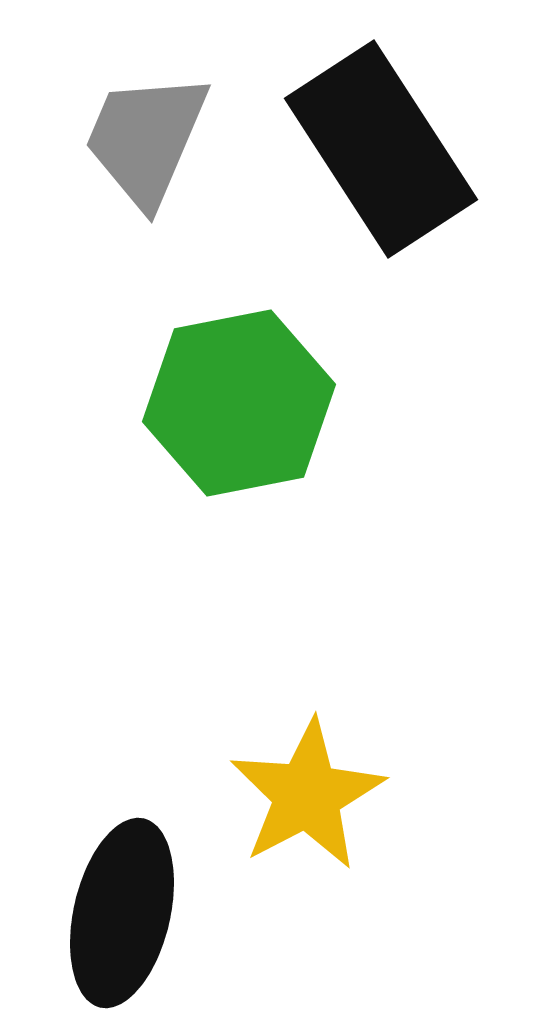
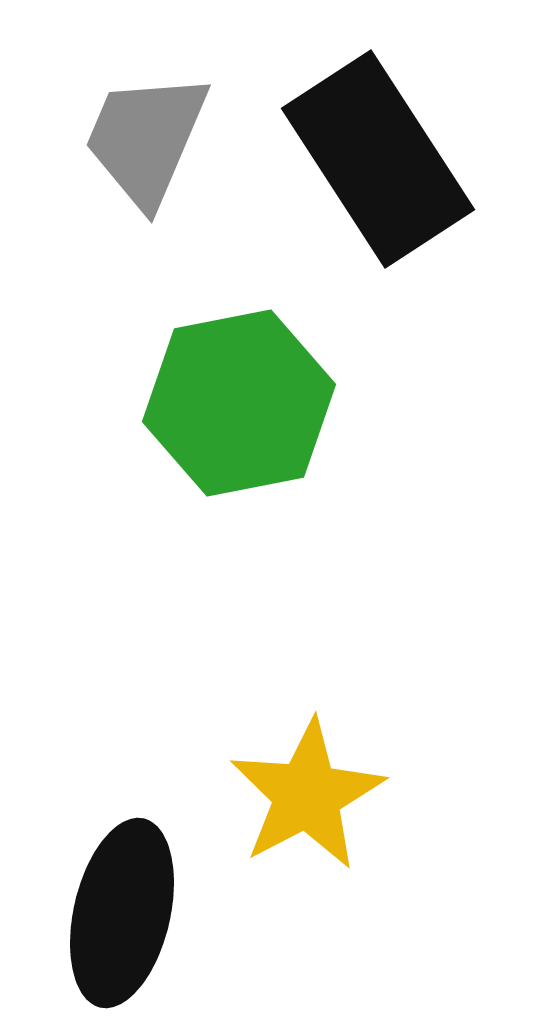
black rectangle: moved 3 px left, 10 px down
